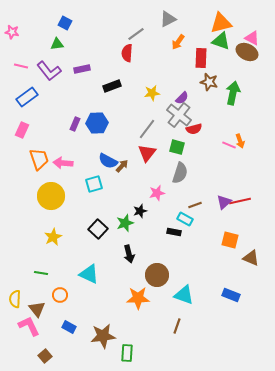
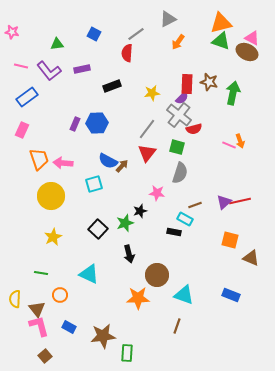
blue square at (65, 23): moved 29 px right, 11 px down
red rectangle at (201, 58): moved 14 px left, 26 px down
pink star at (157, 193): rotated 21 degrees clockwise
pink L-shape at (29, 326): moved 10 px right; rotated 10 degrees clockwise
